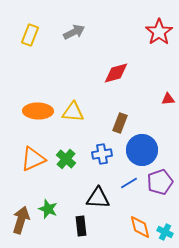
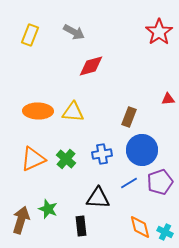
gray arrow: rotated 55 degrees clockwise
red diamond: moved 25 px left, 7 px up
brown rectangle: moved 9 px right, 6 px up
